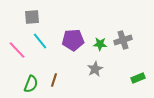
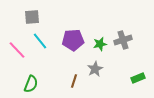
green star: rotated 16 degrees counterclockwise
brown line: moved 20 px right, 1 px down
